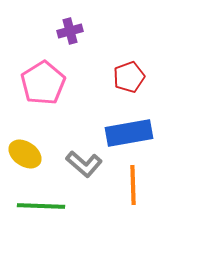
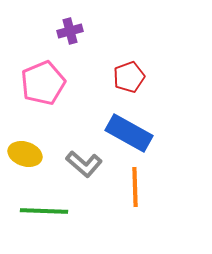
pink pentagon: rotated 9 degrees clockwise
blue rectangle: rotated 39 degrees clockwise
yellow ellipse: rotated 16 degrees counterclockwise
orange line: moved 2 px right, 2 px down
green line: moved 3 px right, 5 px down
